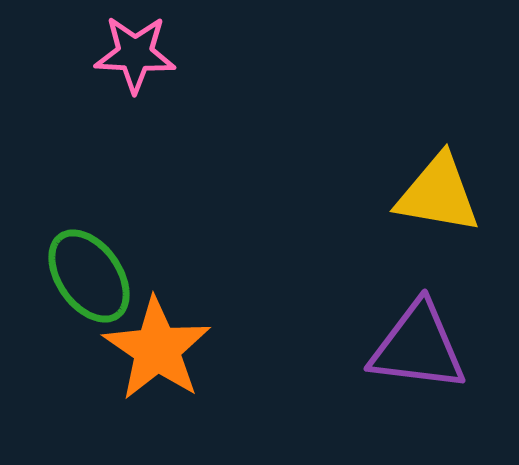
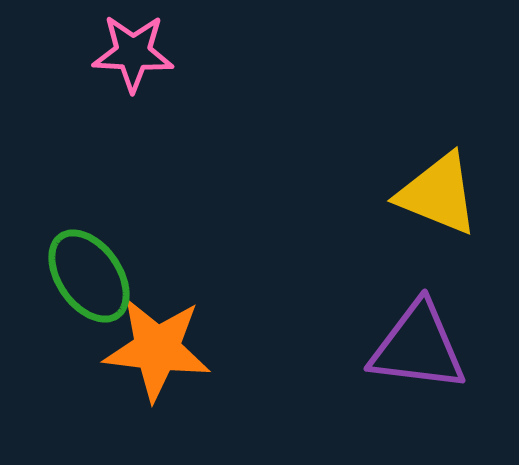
pink star: moved 2 px left, 1 px up
yellow triangle: rotated 12 degrees clockwise
orange star: rotated 27 degrees counterclockwise
